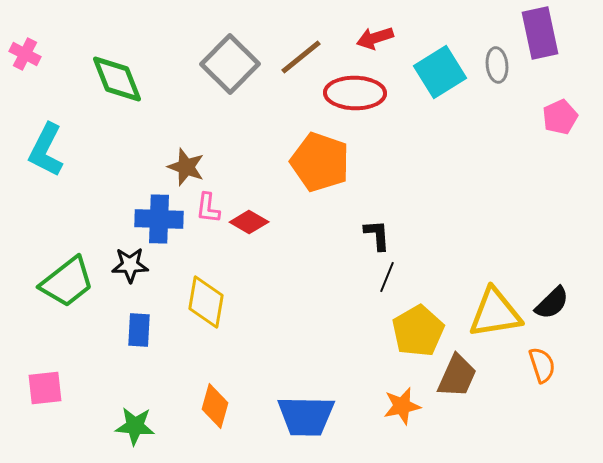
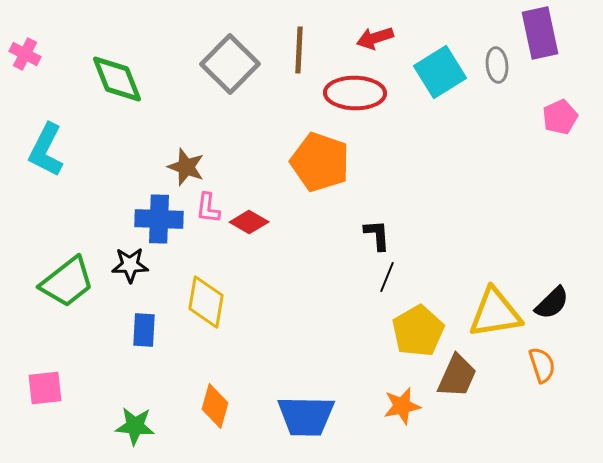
brown line: moved 2 px left, 7 px up; rotated 48 degrees counterclockwise
blue rectangle: moved 5 px right
